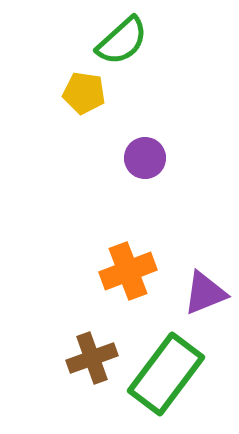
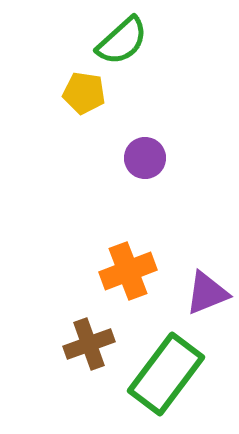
purple triangle: moved 2 px right
brown cross: moved 3 px left, 14 px up
